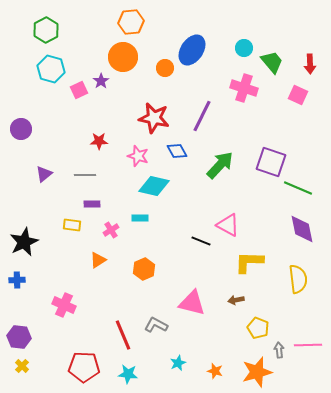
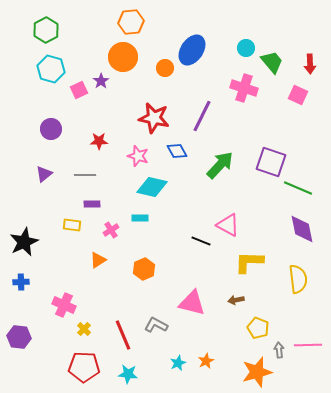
cyan circle at (244, 48): moved 2 px right
purple circle at (21, 129): moved 30 px right
cyan diamond at (154, 186): moved 2 px left, 1 px down
blue cross at (17, 280): moved 4 px right, 2 px down
yellow cross at (22, 366): moved 62 px right, 37 px up
orange star at (215, 371): moved 9 px left, 10 px up; rotated 28 degrees clockwise
